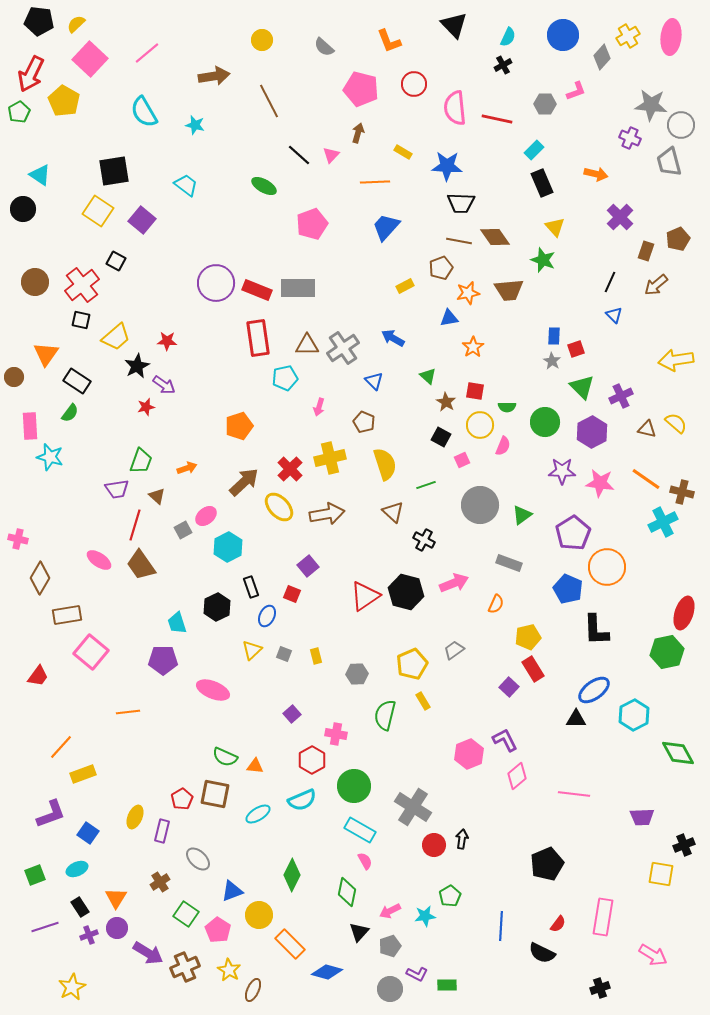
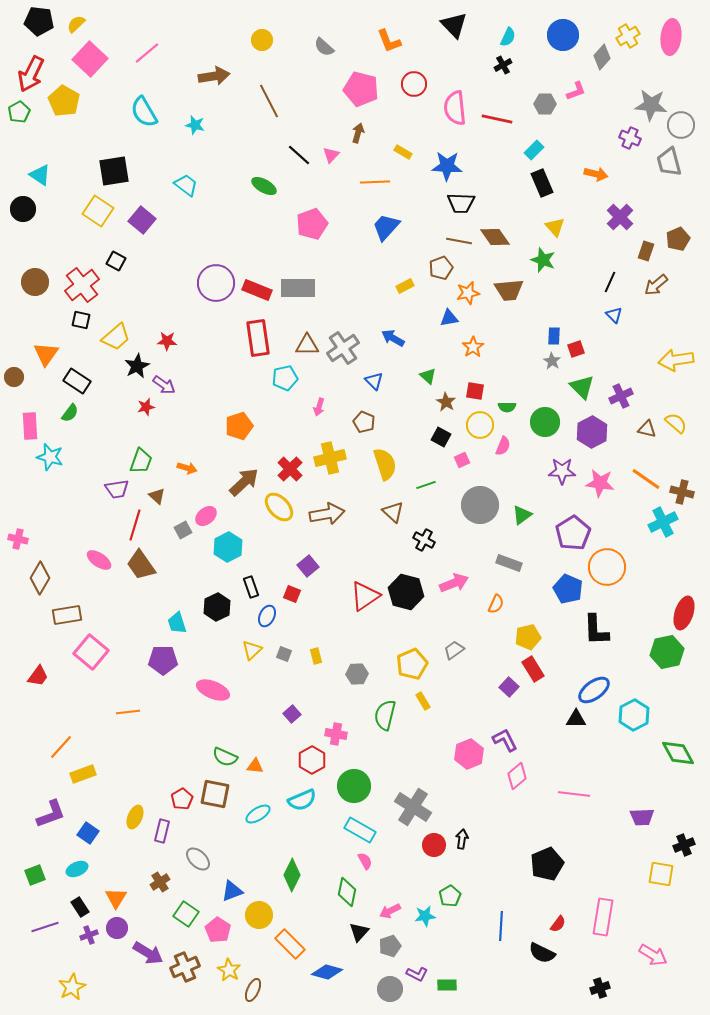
orange arrow at (187, 468): rotated 36 degrees clockwise
